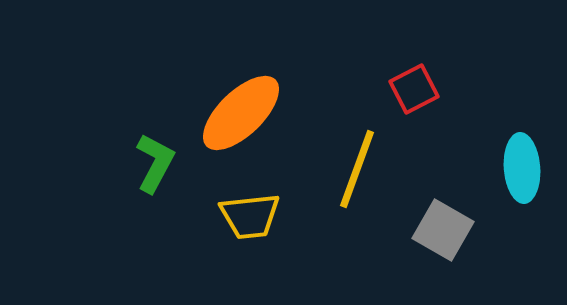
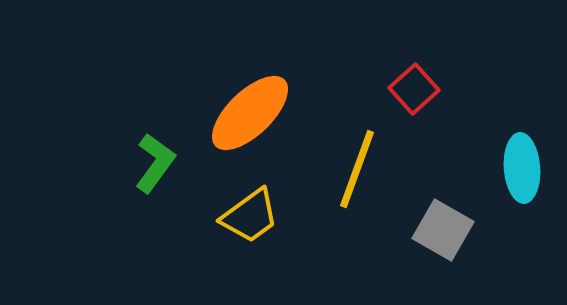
red square: rotated 15 degrees counterclockwise
orange ellipse: moved 9 px right
green L-shape: rotated 8 degrees clockwise
yellow trapezoid: rotated 30 degrees counterclockwise
